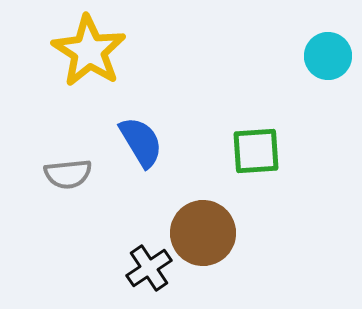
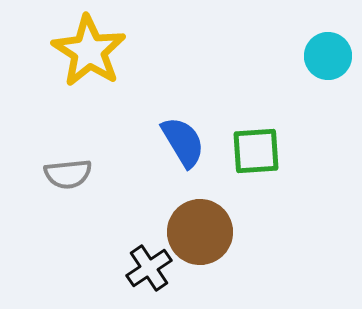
blue semicircle: moved 42 px right
brown circle: moved 3 px left, 1 px up
